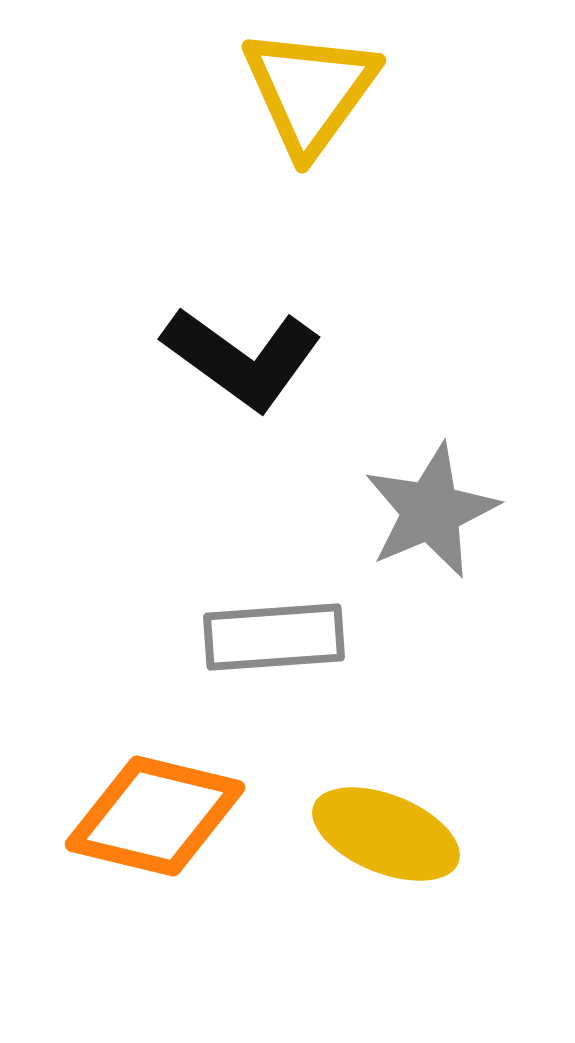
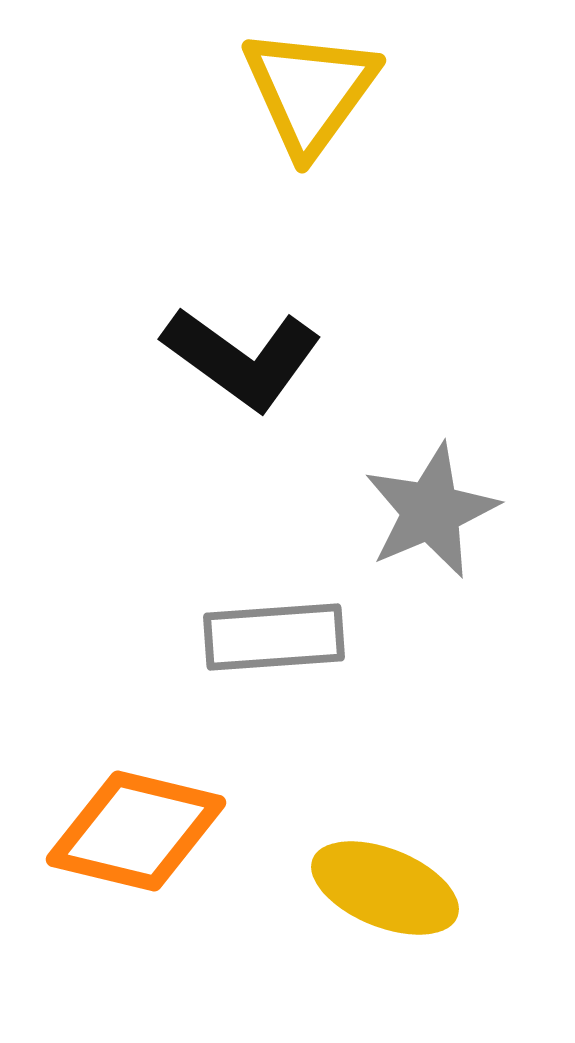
orange diamond: moved 19 px left, 15 px down
yellow ellipse: moved 1 px left, 54 px down
